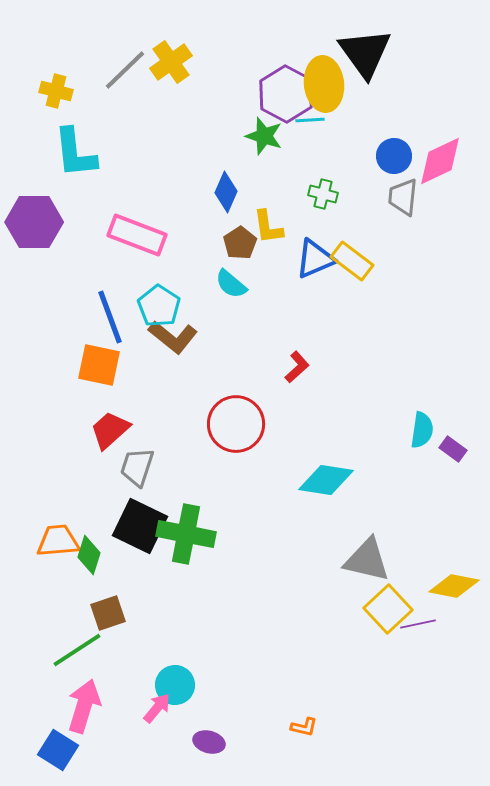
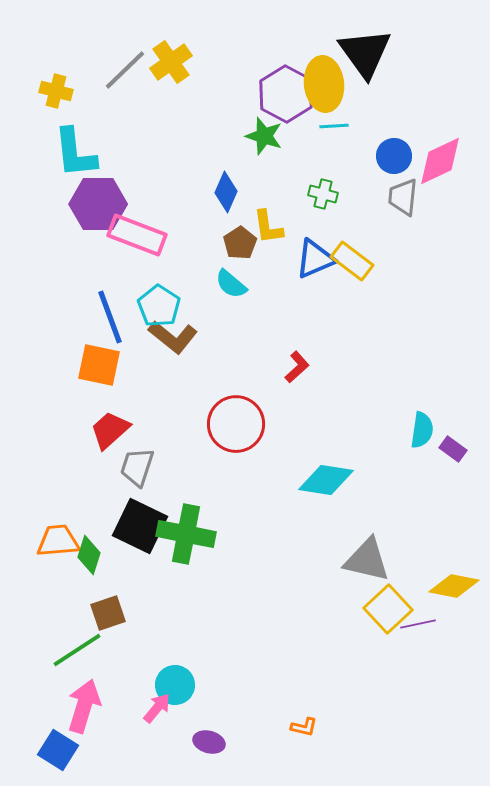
cyan line at (310, 120): moved 24 px right, 6 px down
purple hexagon at (34, 222): moved 64 px right, 18 px up
